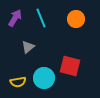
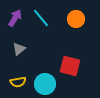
cyan line: rotated 18 degrees counterclockwise
gray triangle: moved 9 px left, 2 px down
cyan circle: moved 1 px right, 6 px down
